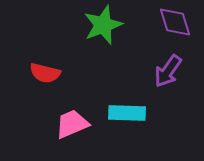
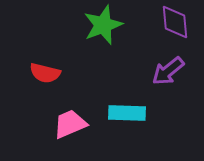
purple diamond: rotated 12 degrees clockwise
purple arrow: rotated 16 degrees clockwise
pink trapezoid: moved 2 px left
